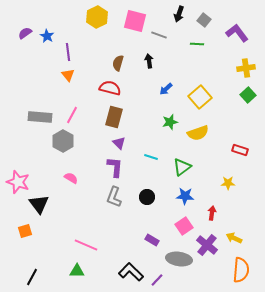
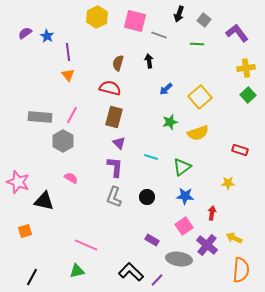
black triangle at (39, 204): moved 5 px right, 3 px up; rotated 40 degrees counterclockwise
green triangle at (77, 271): rotated 14 degrees counterclockwise
